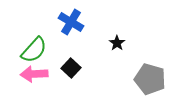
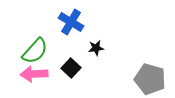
black star: moved 21 px left, 5 px down; rotated 28 degrees clockwise
green semicircle: moved 1 px right, 1 px down
